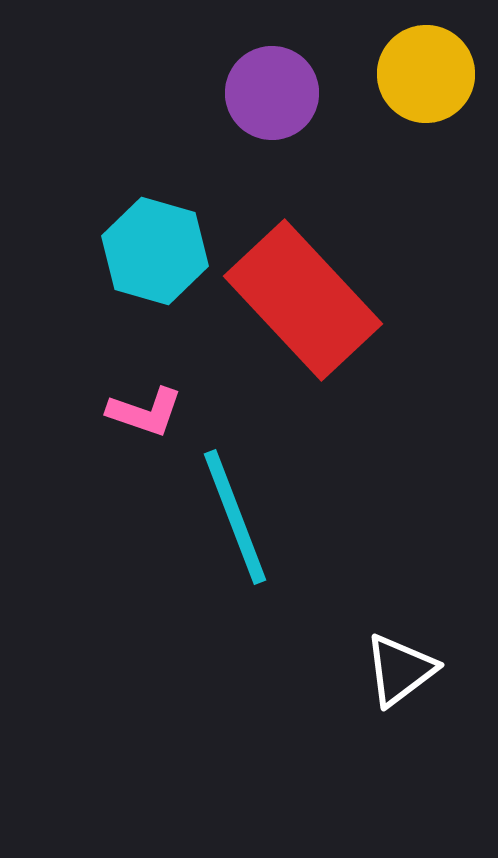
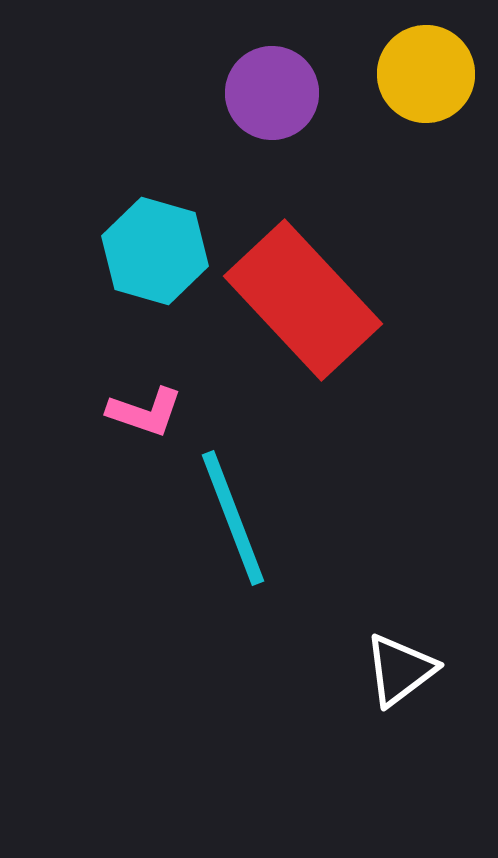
cyan line: moved 2 px left, 1 px down
